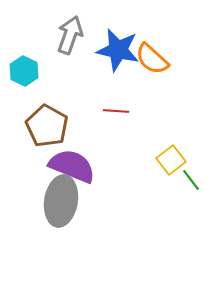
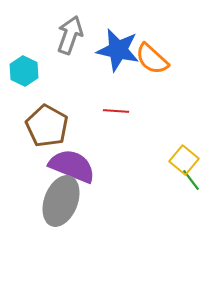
yellow square: moved 13 px right; rotated 12 degrees counterclockwise
gray ellipse: rotated 12 degrees clockwise
